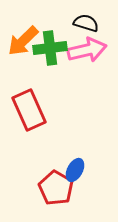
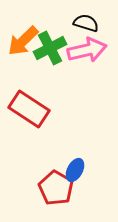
green cross: rotated 20 degrees counterclockwise
red rectangle: moved 1 px up; rotated 33 degrees counterclockwise
